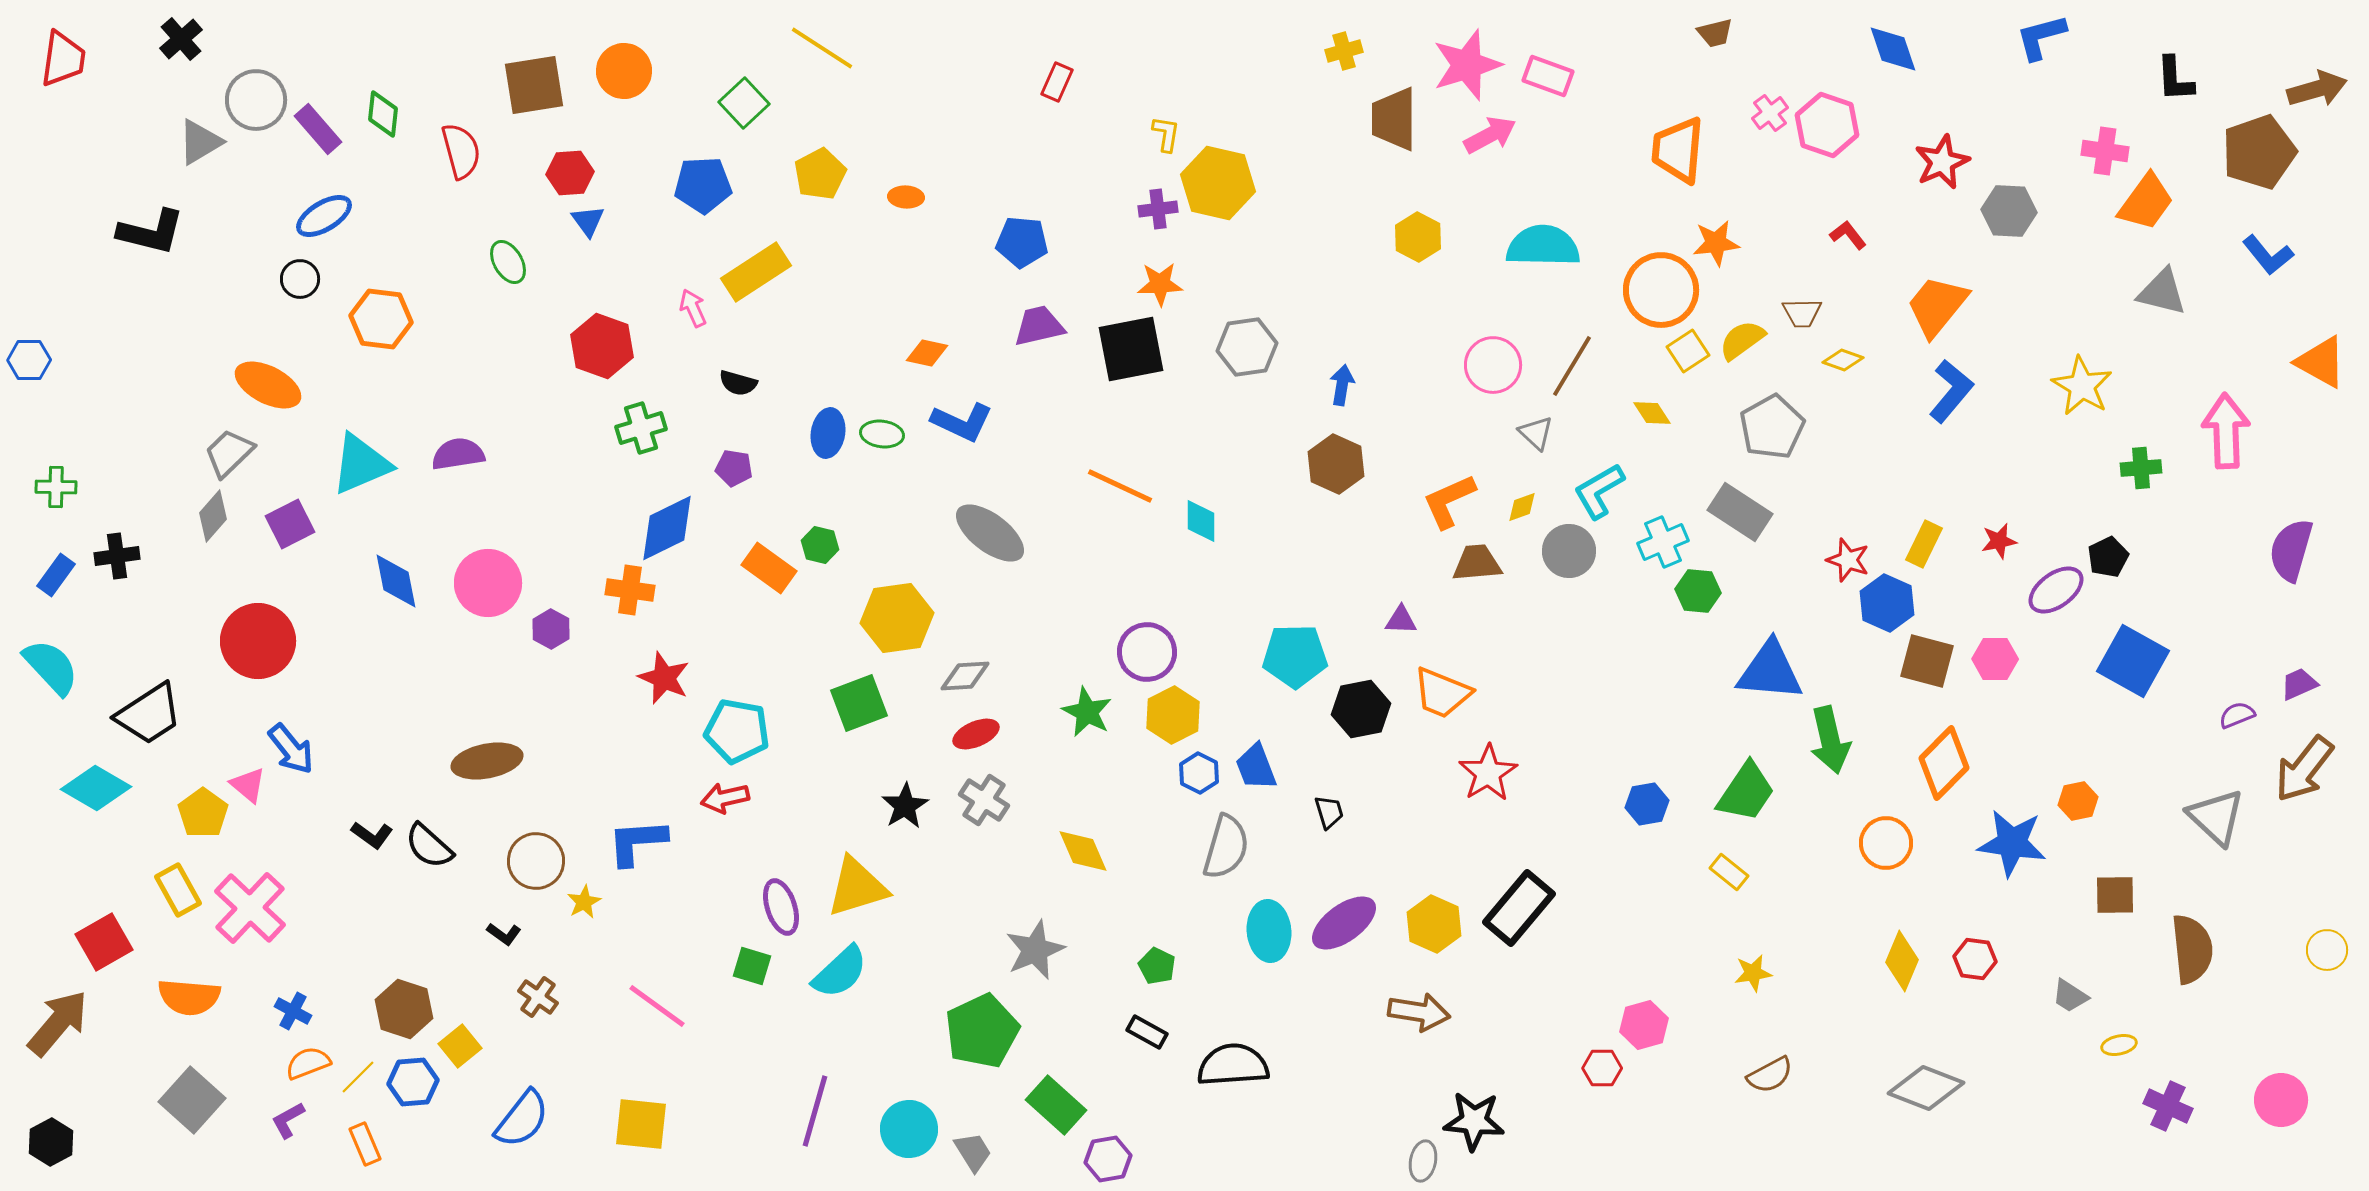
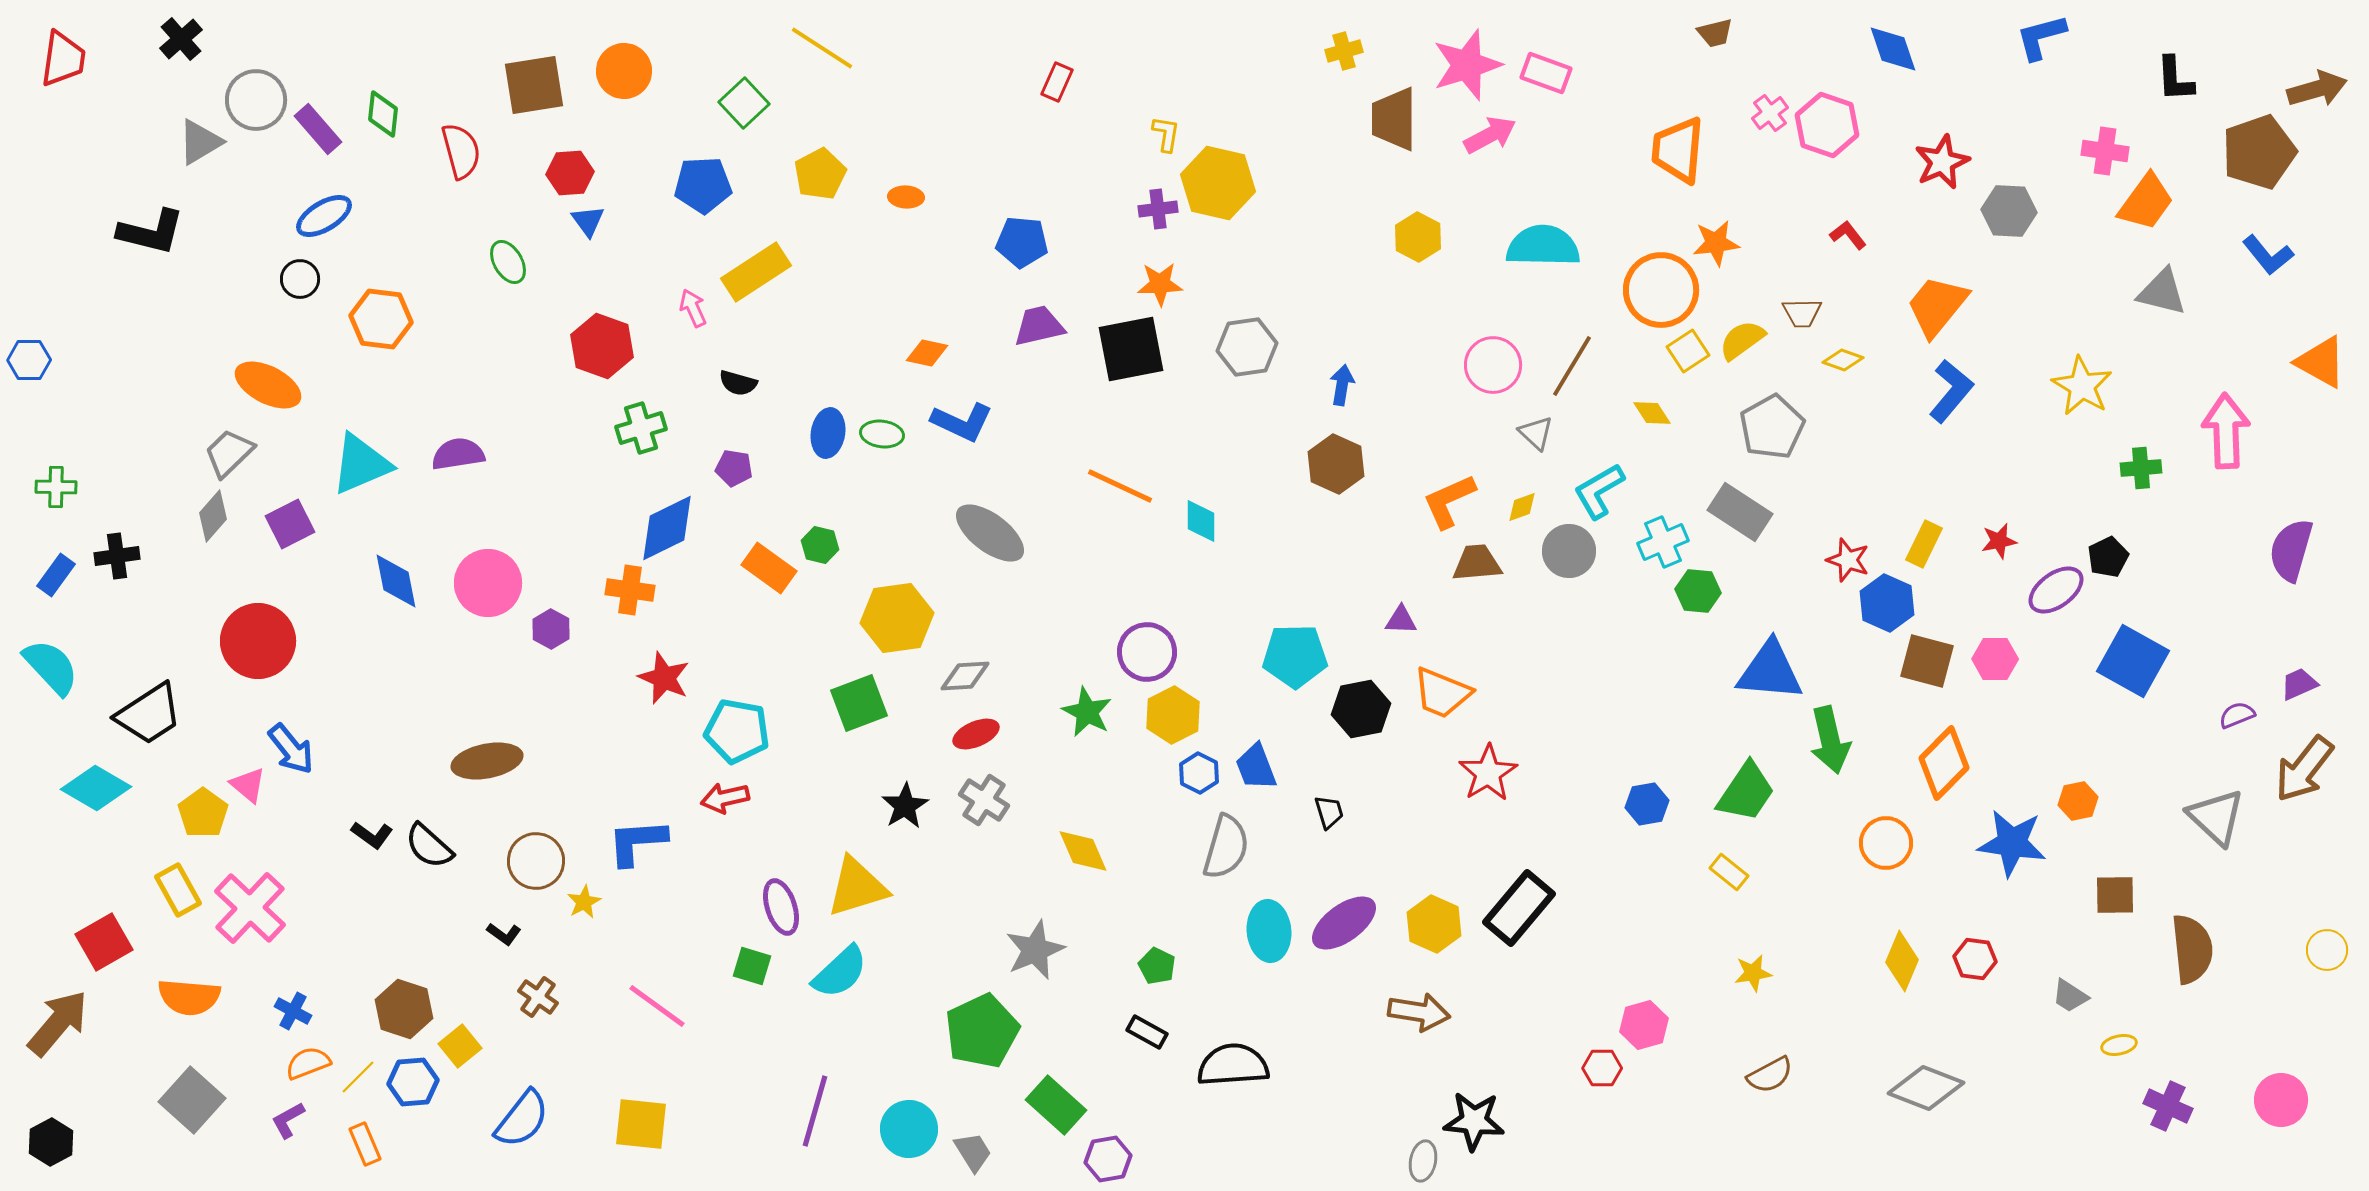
pink rectangle at (1548, 76): moved 2 px left, 3 px up
